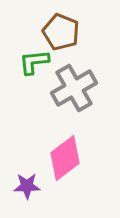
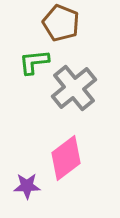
brown pentagon: moved 9 px up
gray cross: rotated 9 degrees counterclockwise
pink diamond: moved 1 px right
